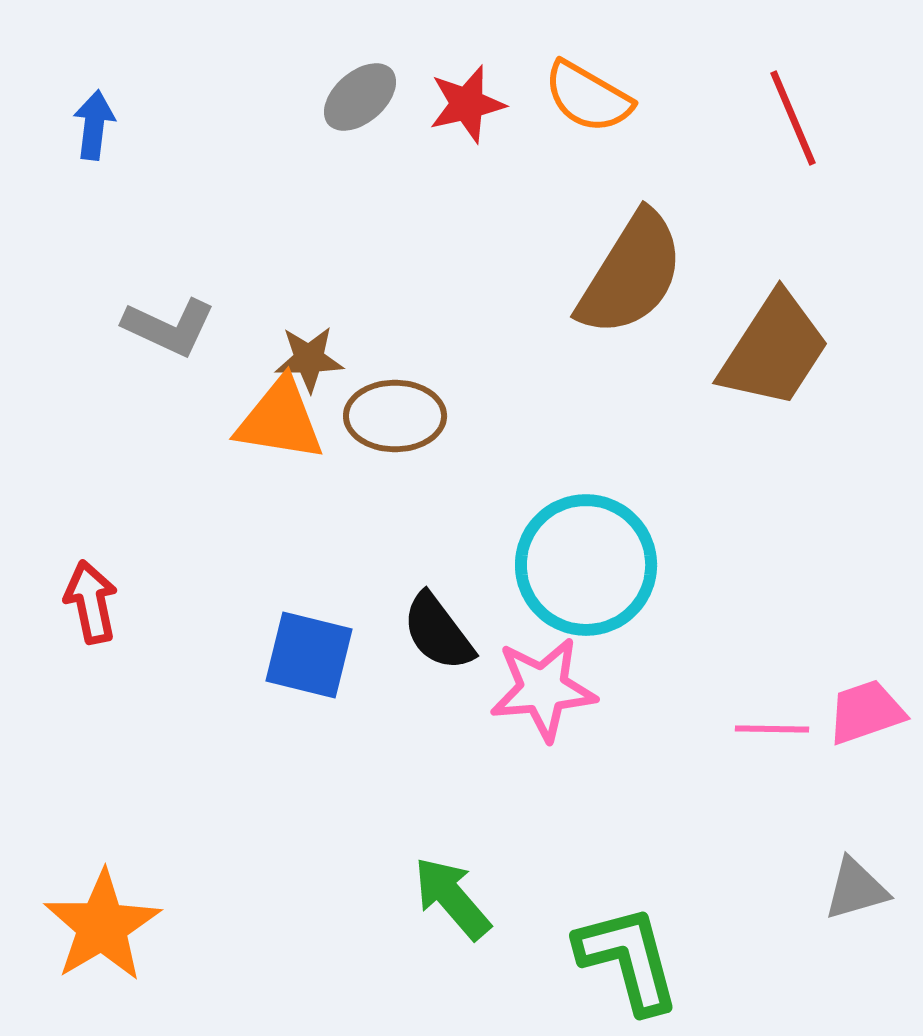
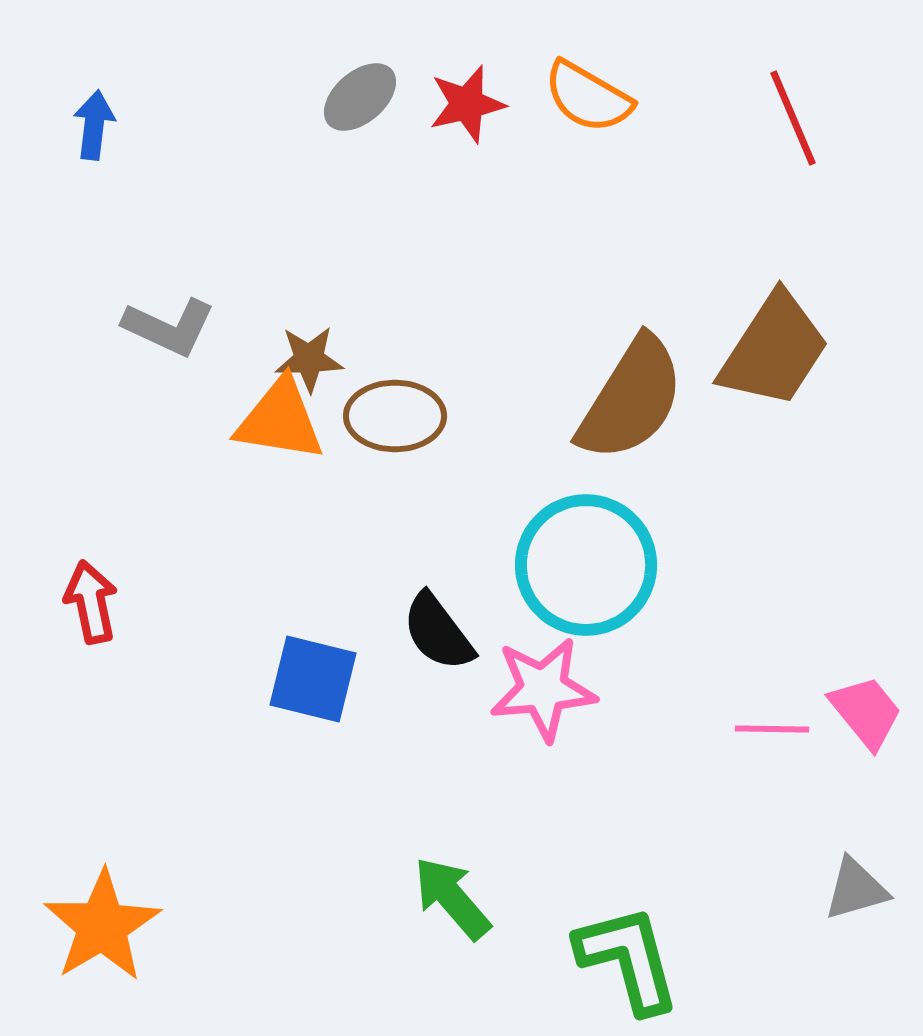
brown semicircle: moved 125 px down
blue square: moved 4 px right, 24 px down
pink trapezoid: rotated 70 degrees clockwise
